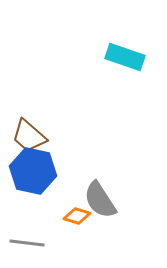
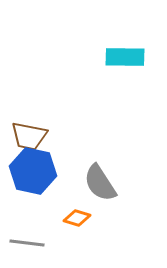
cyan rectangle: rotated 18 degrees counterclockwise
brown trapezoid: rotated 30 degrees counterclockwise
gray semicircle: moved 17 px up
orange diamond: moved 2 px down
